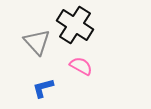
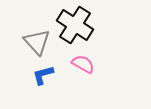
pink semicircle: moved 2 px right, 2 px up
blue L-shape: moved 13 px up
